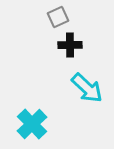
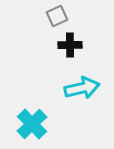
gray square: moved 1 px left, 1 px up
cyan arrow: moved 5 px left; rotated 56 degrees counterclockwise
